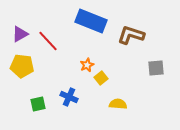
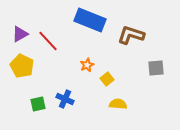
blue rectangle: moved 1 px left, 1 px up
yellow pentagon: rotated 20 degrees clockwise
yellow square: moved 6 px right, 1 px down
blue cross: moved 4 px left, 2 px down
